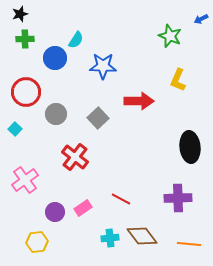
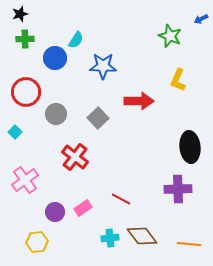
cyan square: moved 3 px down
purple cross: moved 9 px up
